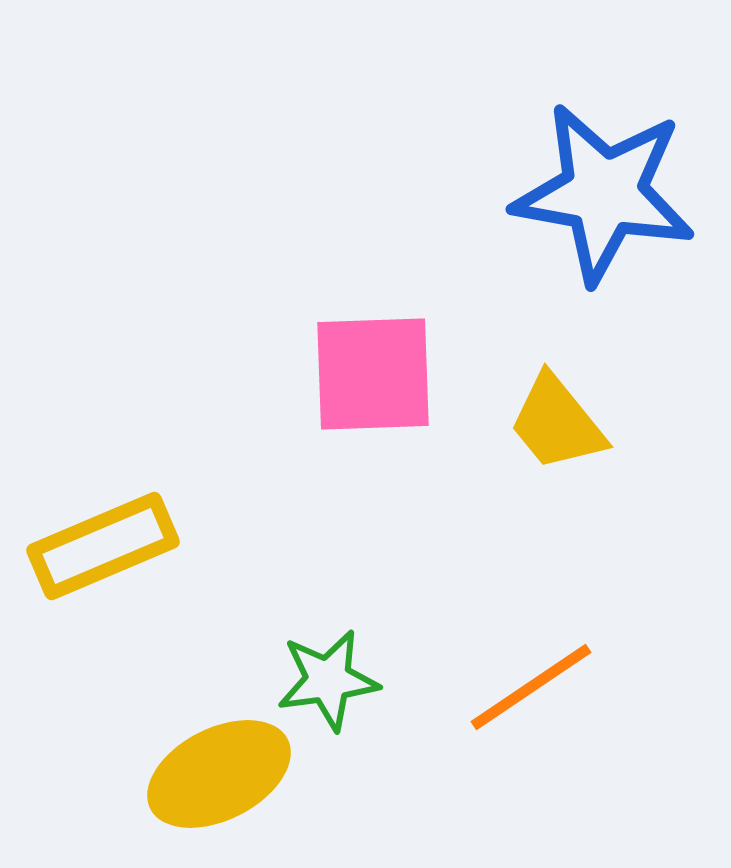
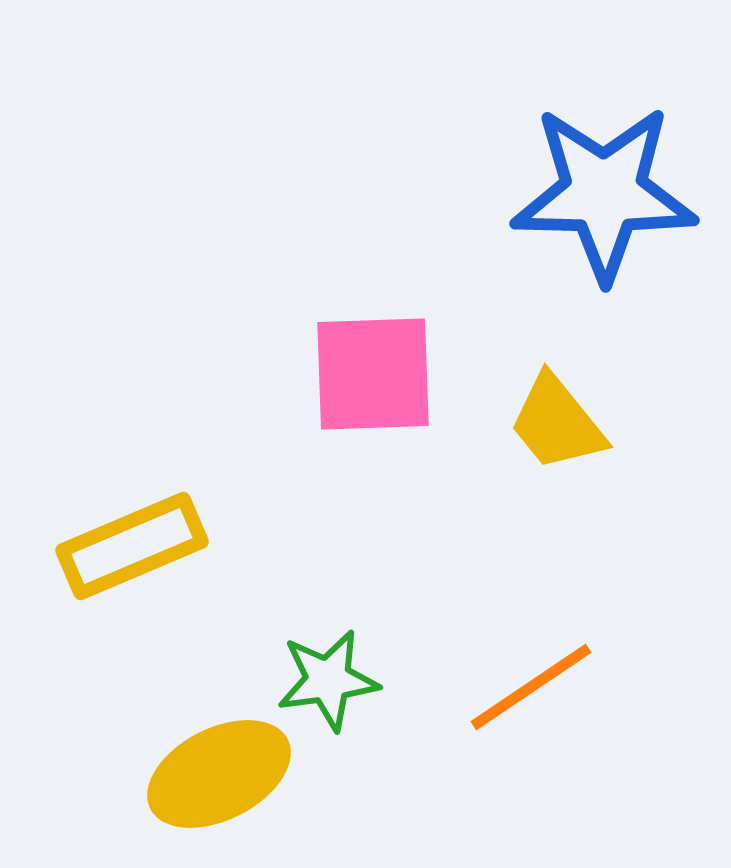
blue star: rotated 9 degrees counterclockwise
yellow rectangle: moved 29 px right
